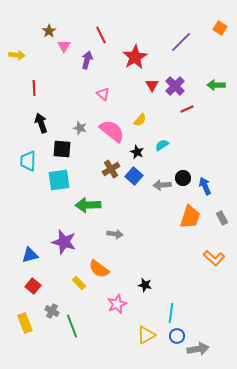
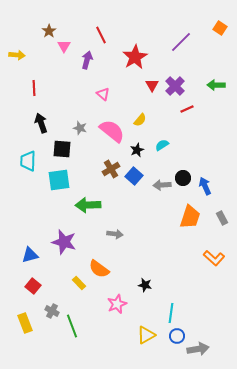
black star at (137, 152): moved 2 px up; rotated 24 degrees clockwise
